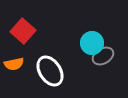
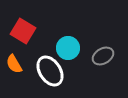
red square: rotated 10 degrees counterclockwise
cyan circle: moved 24 px left, 5 px down
orange semicircle: rotated 72 degrees clockwise
